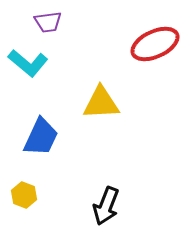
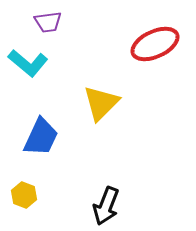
yellow triangle: rotated 42 degrees counterclockwise
